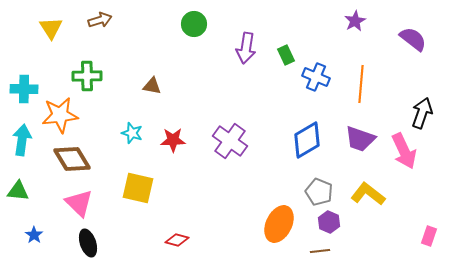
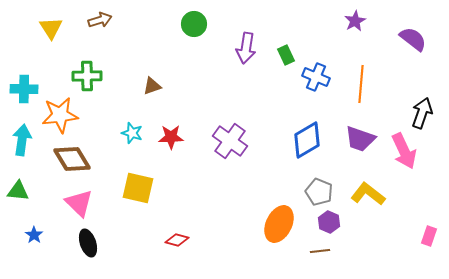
brown triangle: rotated 30 degrees counterclockwise
red star: moved 2 px left, 3 px up
